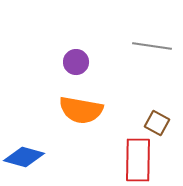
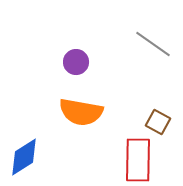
gray line: moved 1 px right, 2 px up; rotated 27 degrees clockwise
orange semicircle: moved 2 px down
brown square: moved 1 px right, 1 px up
blue diamond: rotated 48 degrees counterclockwise
